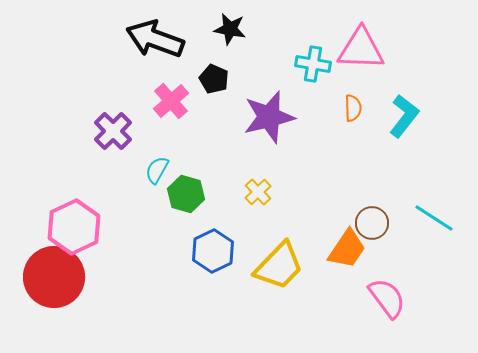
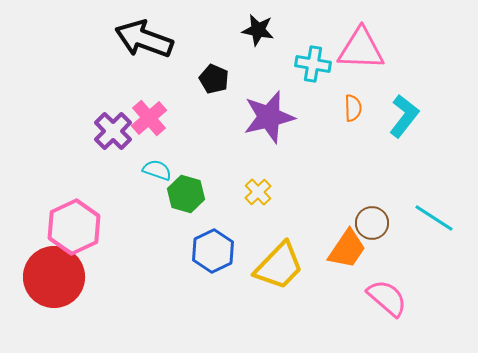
black star: moved 28 px right, 1 px down
black arrow: moved 11 px left
pink cross: moved 22 px left, 17 px down
cyan semicircle: rotated 80 degrees clockwise
pink semicircle: rotated 12 degrees counterclockwise
